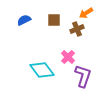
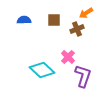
blue semicircle: rotated 24 degrees clockwise
cyan diamond: rotated 10 degrees counterclockwise
